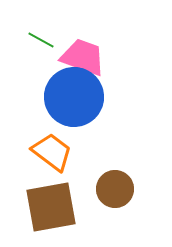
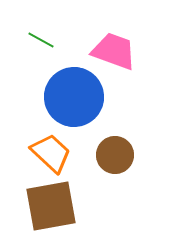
pink trapezoid: moved 31 px right, 6 px up
orange trapezoid: moved 1 px left, 1 px down; rotated 6 degrees clockwise
brown circle: moved 34 px up
brown square: moved 1 px up
